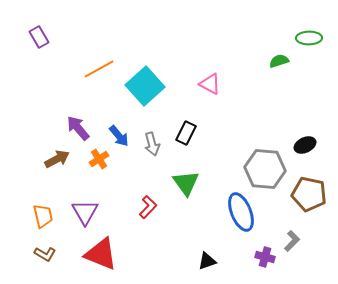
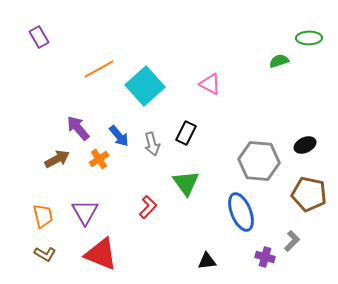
gray hexagon: moved 6 px left, 8 px up
black triangle: rotated 12 degrees clockwise
